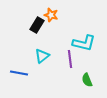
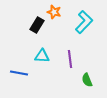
orange star: moved 3 px right, 3 px up
cyan L-shape: moved 21 px up; rotated 60 degrees counterclockwise
cyan triangle: rotated 42 degrees clockwise
